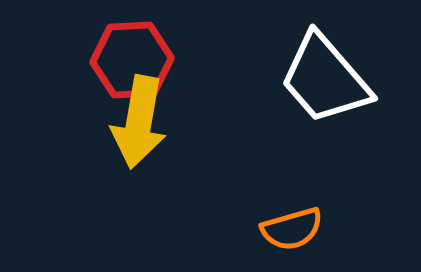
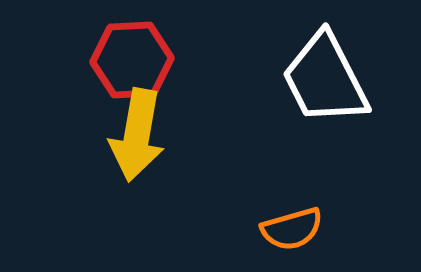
white trapezoid: rotated 14 degrees clockwise
yellow arrow: moved 2 px left, 13 px down
